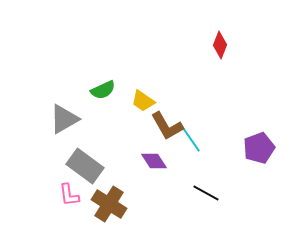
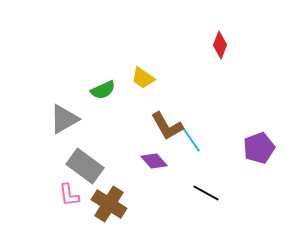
yellow trapezoid: moved 23 px up
purple diamond: rotated 8 degrees counterclockwise
